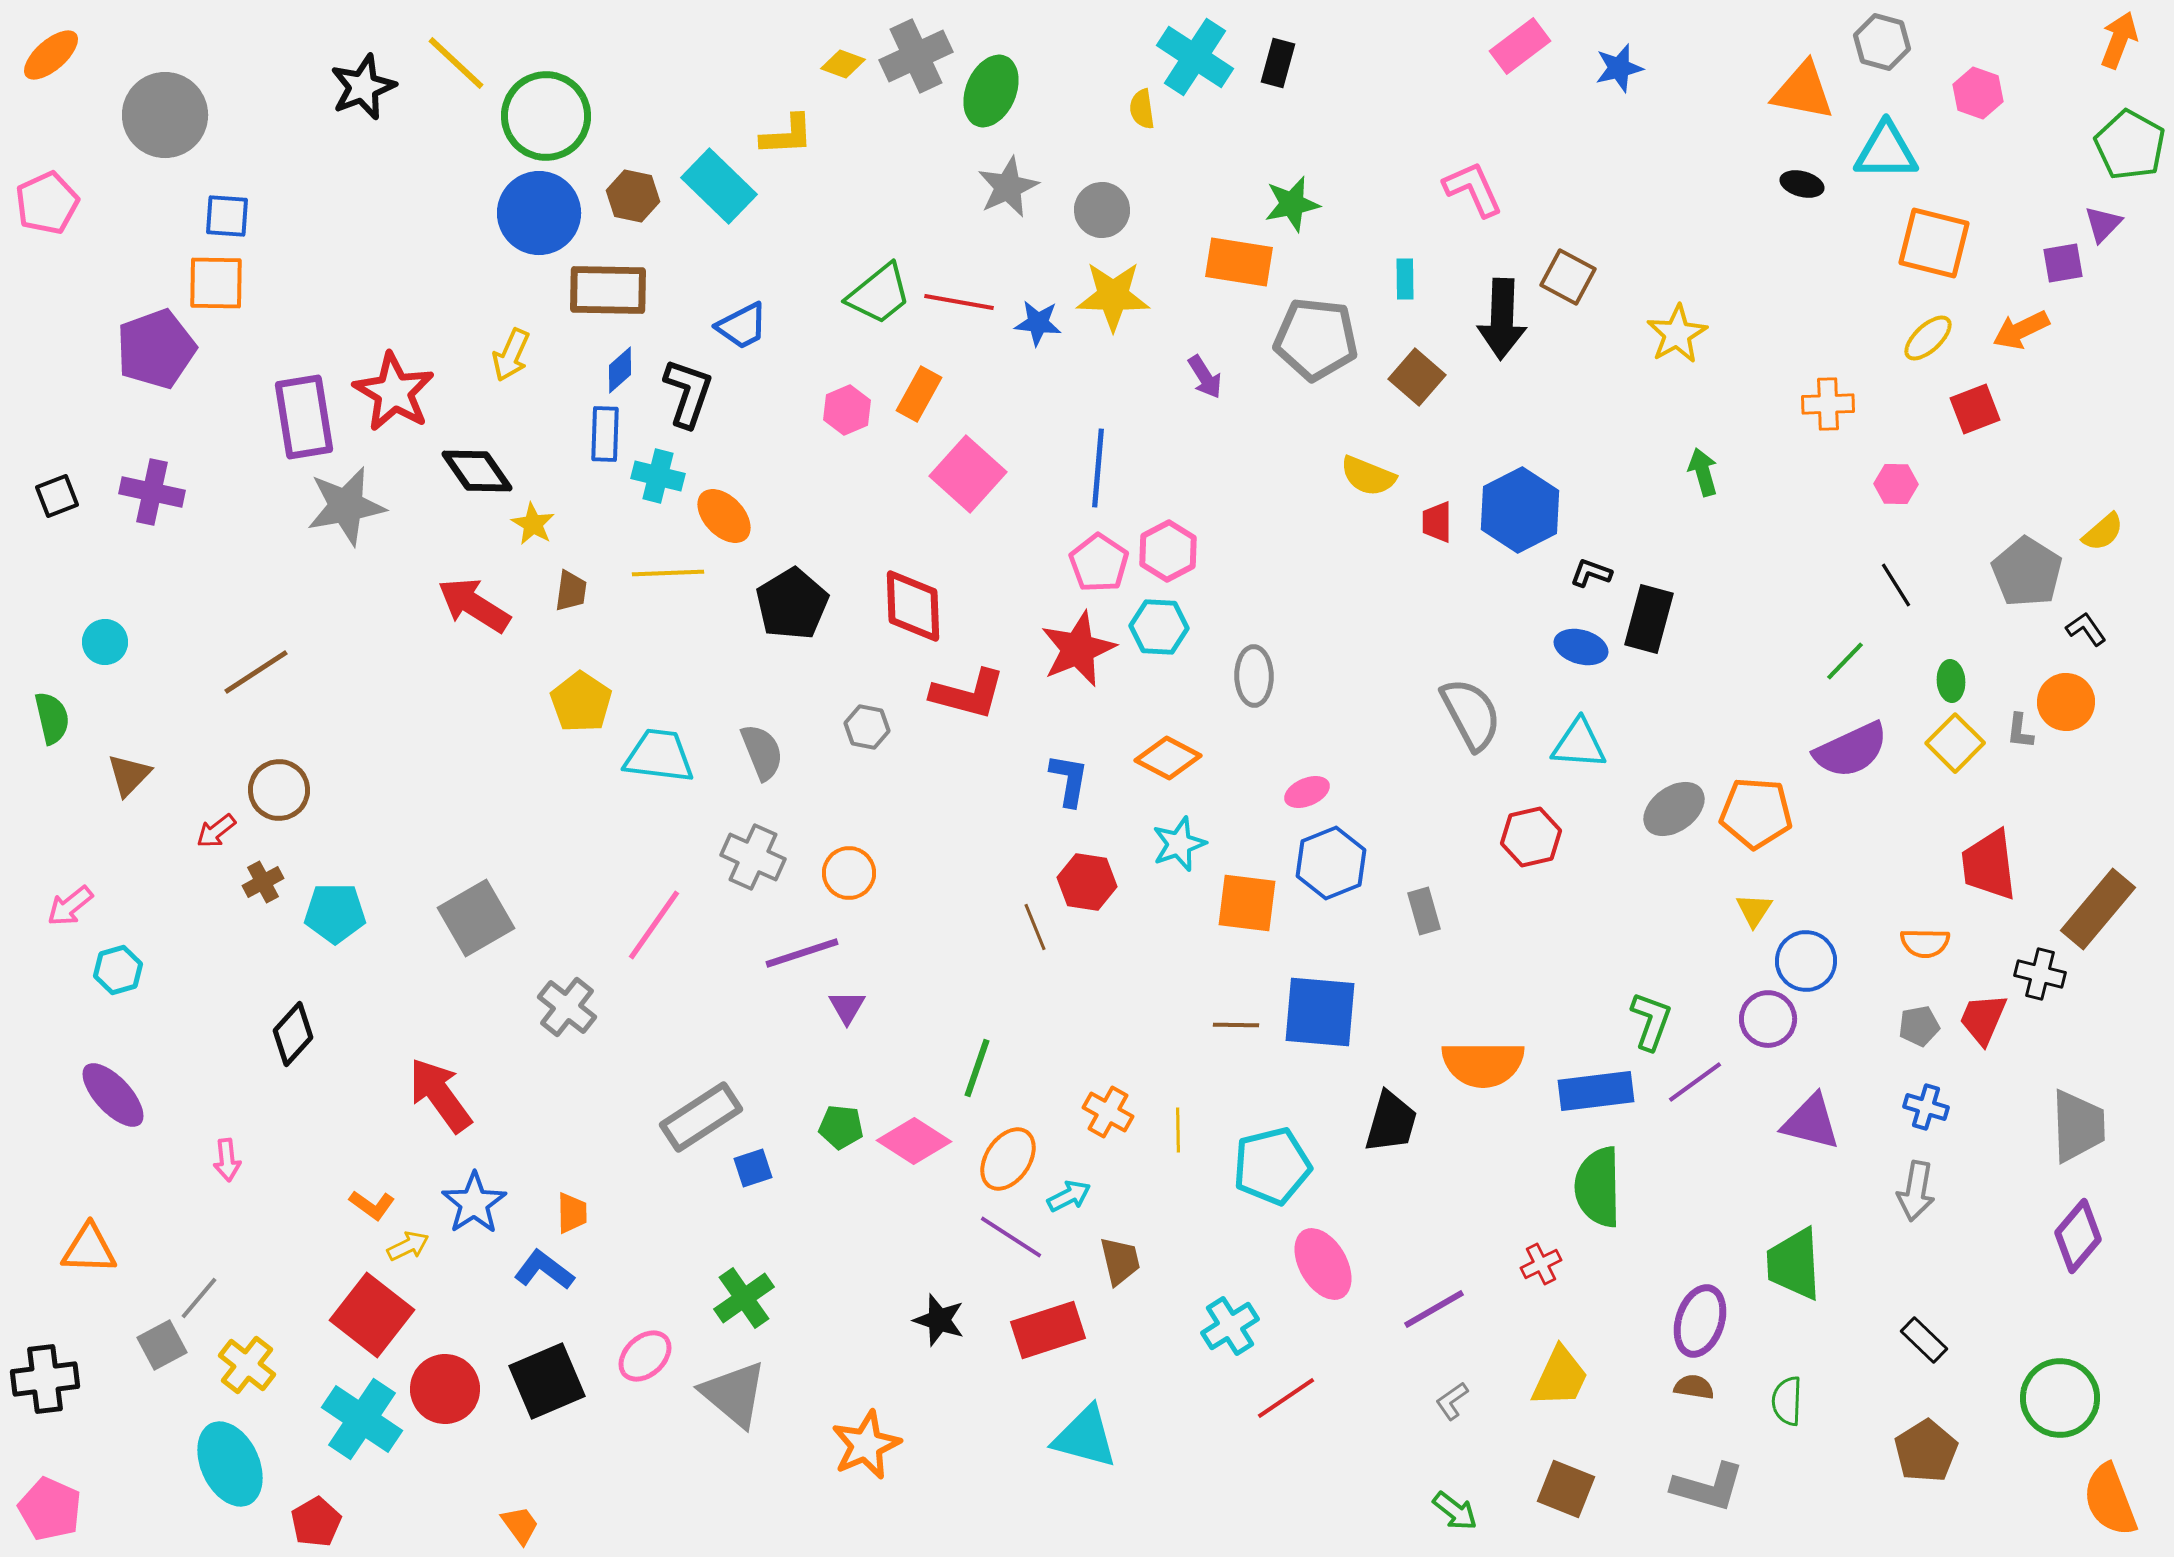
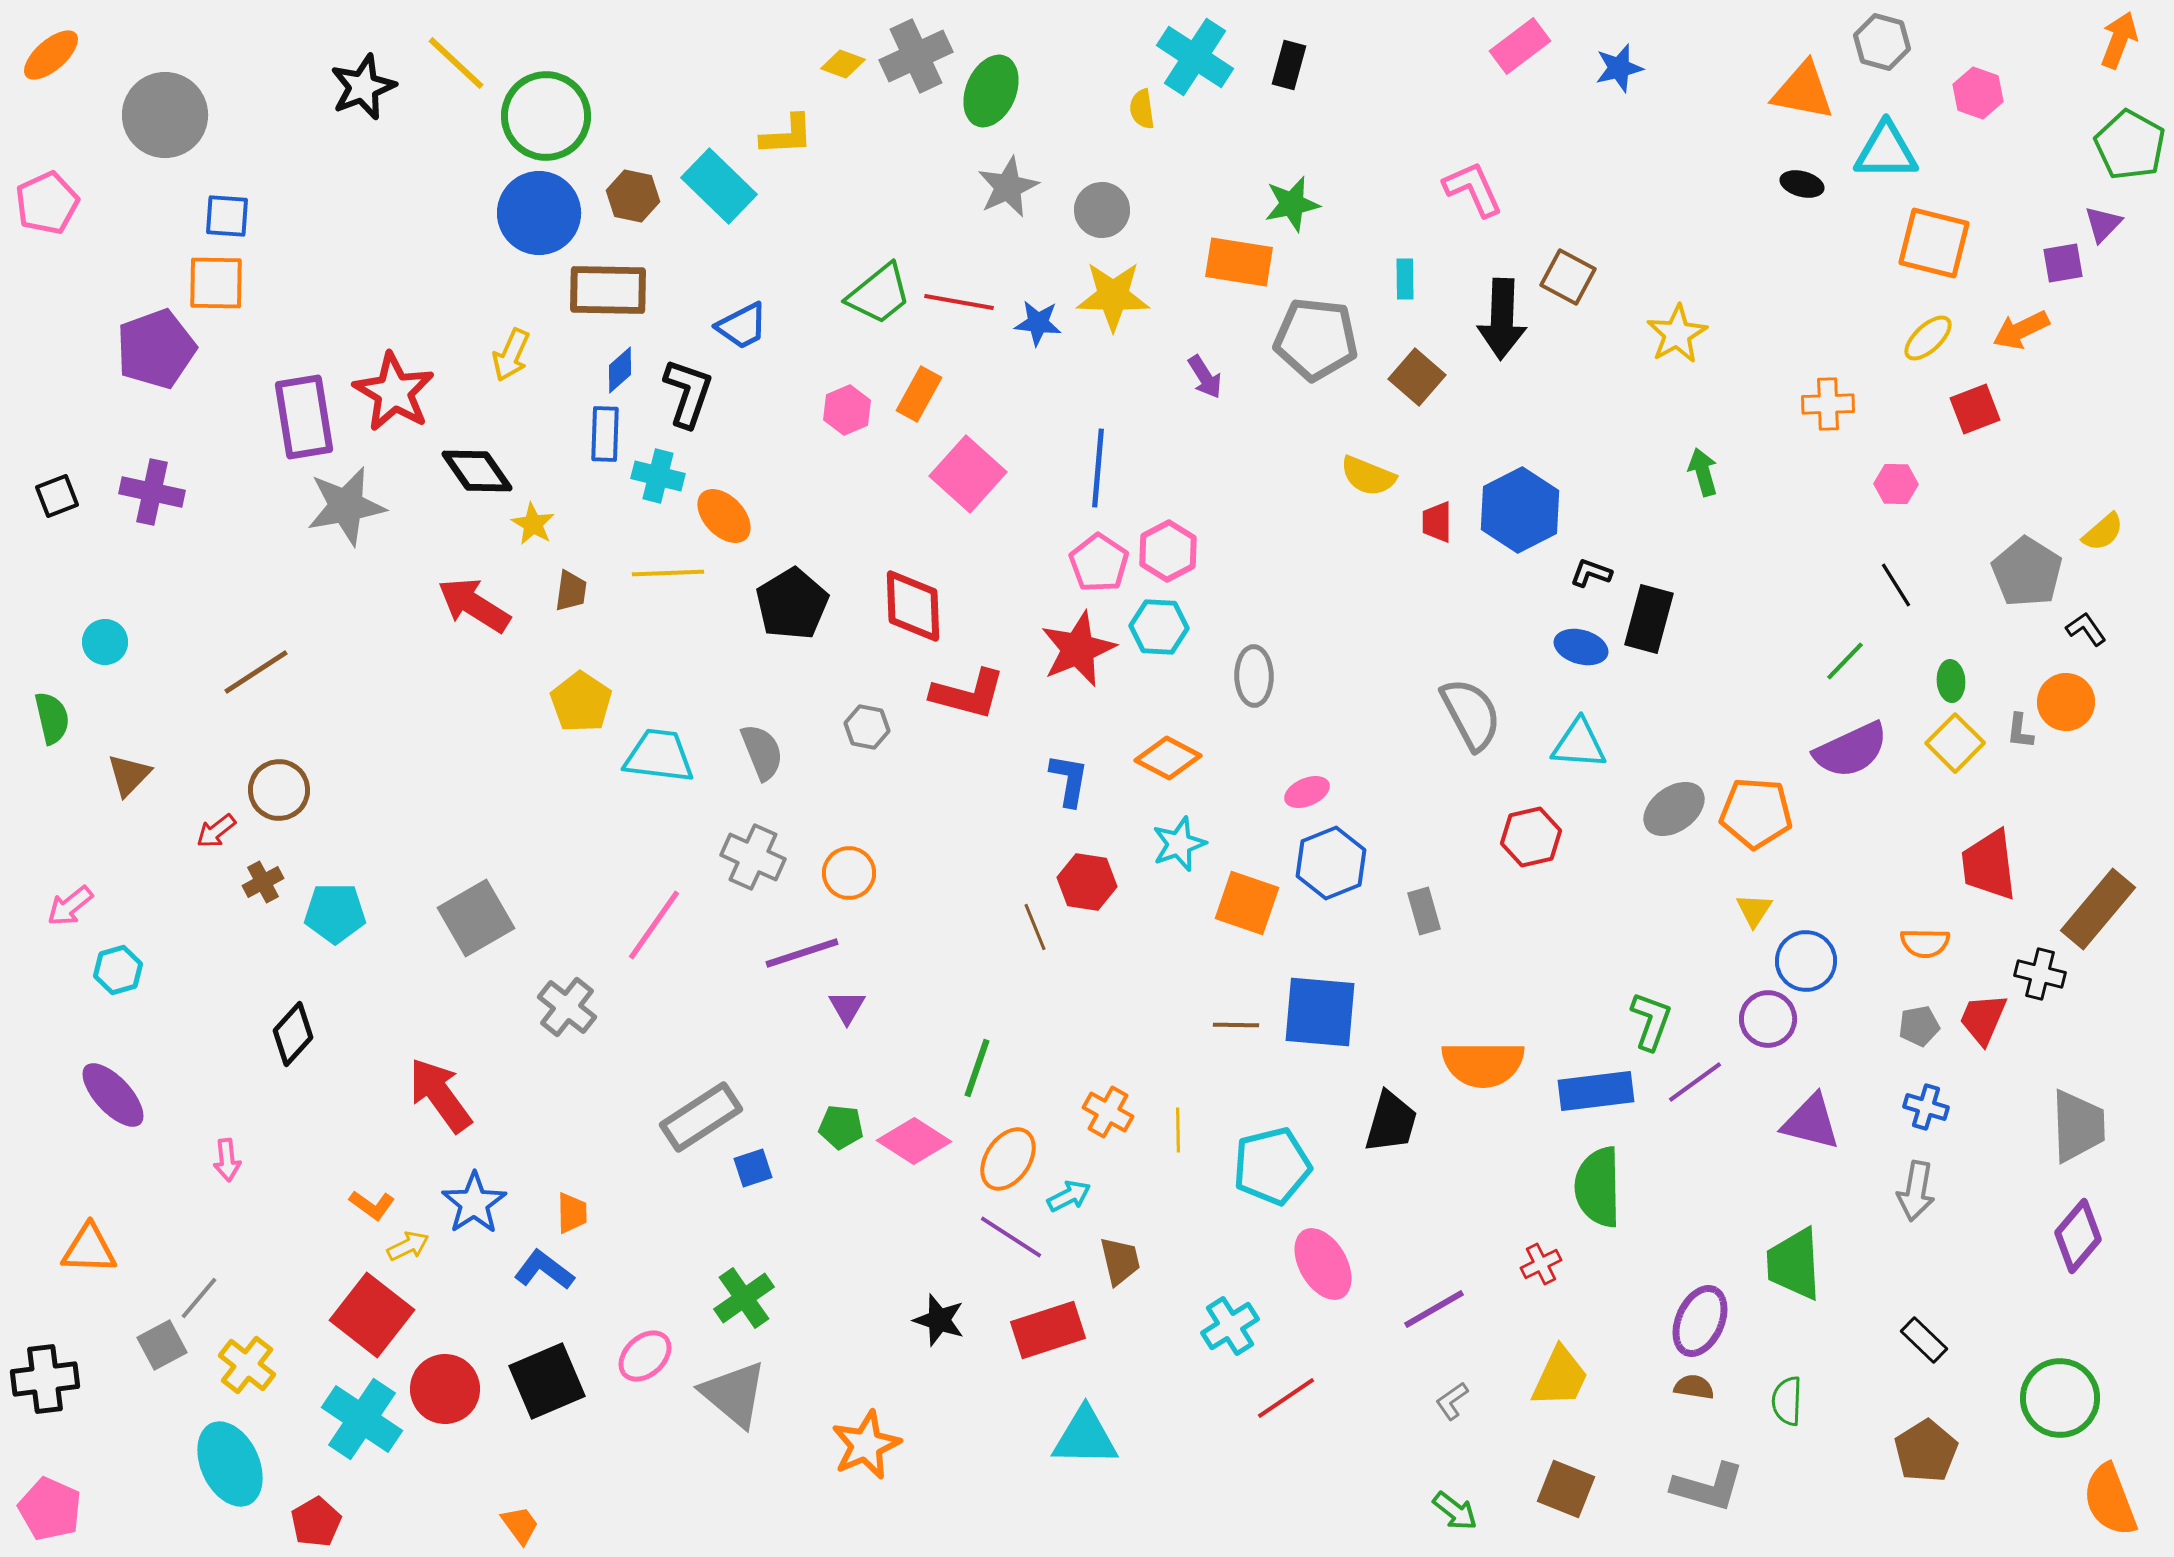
black rectangle at (1278, 63): moved 11 px right, 2 px down
orange square at (1247, 903): rotated 12 degrees clockwise
purple ellipse at (1700, 1321): rotated 6 degrees clockwise
cyan triangle at (1085, 1437): rotated 14 degrees counterclockwise
